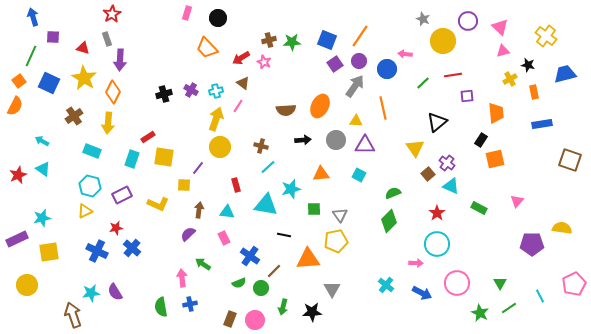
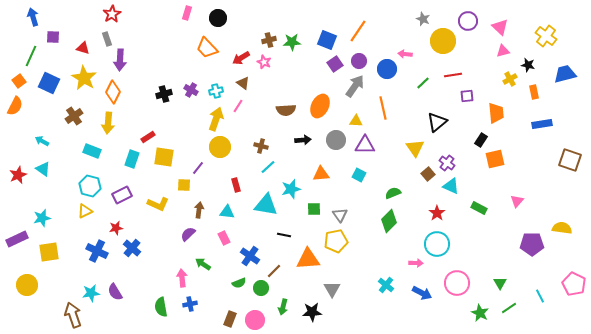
orange line at (360, 36): moved 2 px left, 5 px up
pink pentagon at (574, 284): rotated 20 degrees counterclockwise
